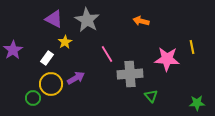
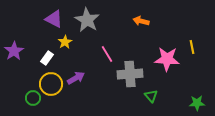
purple star: moved 1 px right, 1 px down
